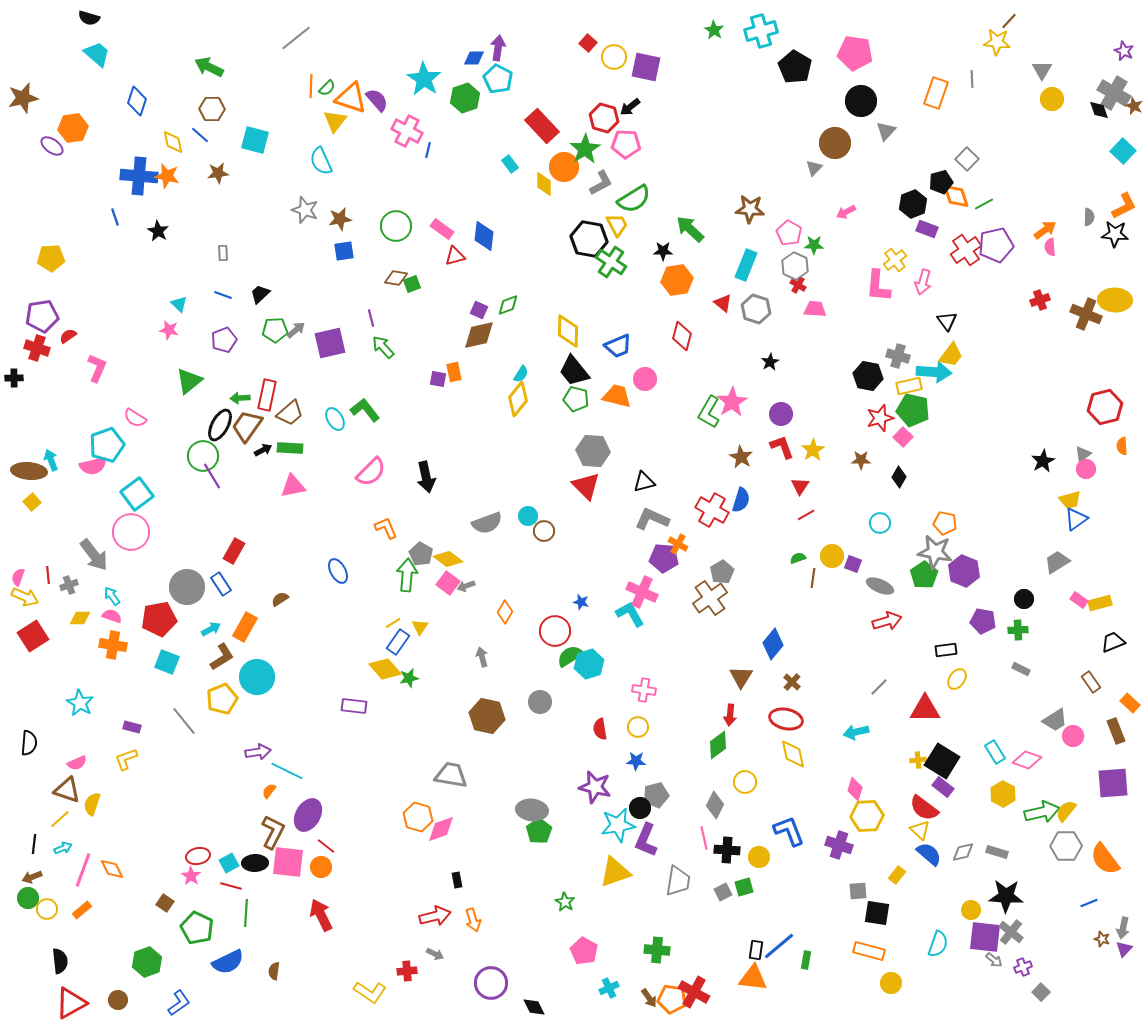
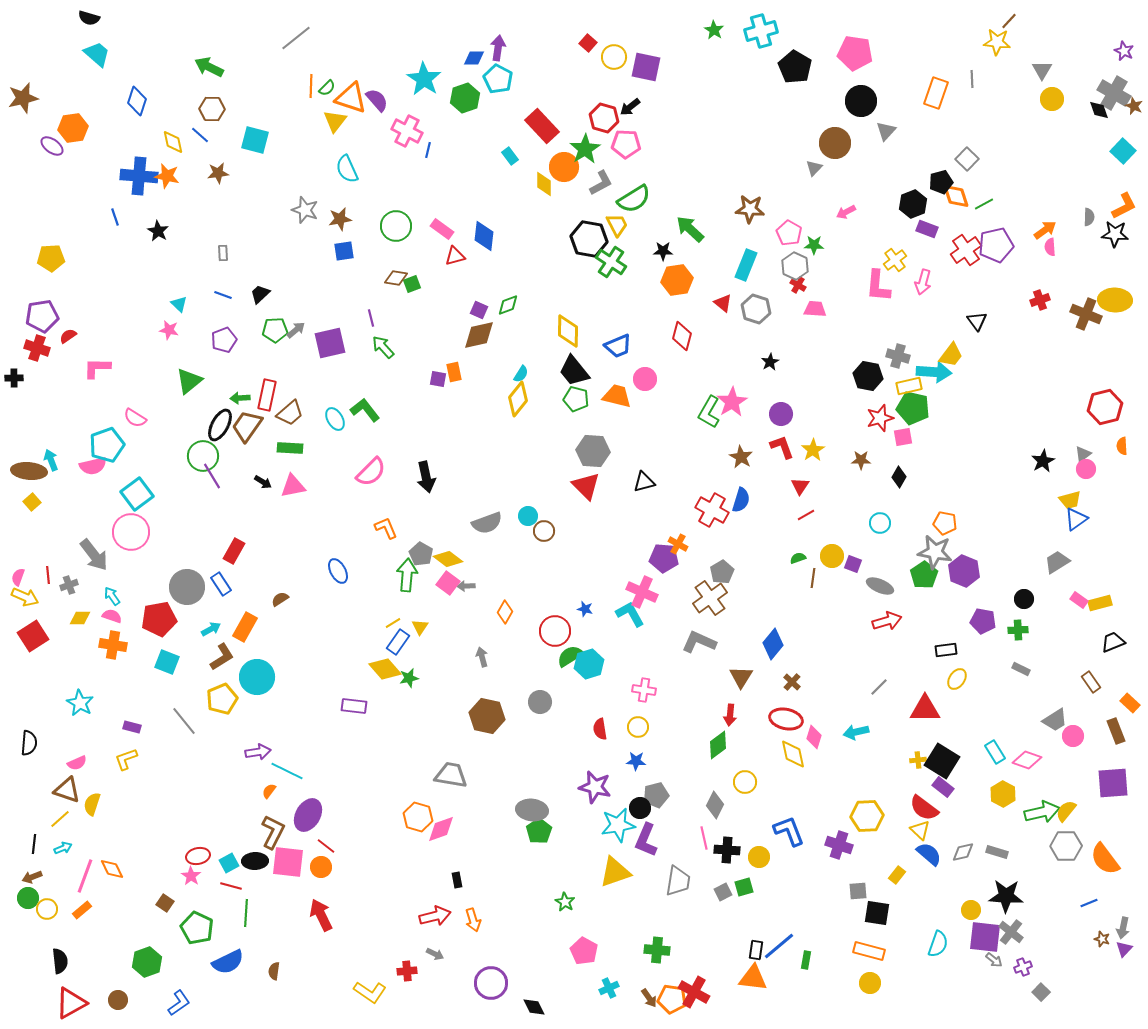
cyan semicircle at (321, 161): moved 26 px right, 8 px down
cyan rectangle at (510, 164): moved 8 px up
black triangle at (947, 321): moved 30 px right
pink L-shape at (97, 368): rotated 112 degrees counterclockwise
green pentagon at (913, 410): moved 2 px up
pink square at (903, 437): rotated 36 degrees clockwise
black arrow at (263, 450): moved 32 px down; rotated 60 degrees clockwise
gray L-shape at (652, 519): moved 47 px right, 123 px down
gray arrow at (466, 586): rotated 18 degrees clockwise
blue star at (581, 602): moved 4 px right, 7 px down
pink diamond at (855, 789): moved 41 px left, 52 px up
black ellipse at (255, 863): moved 2 px up
pink line at (83, 870): moved 2 px right, 6 px down
yellow circle at (891, 983): moved 21 px left
